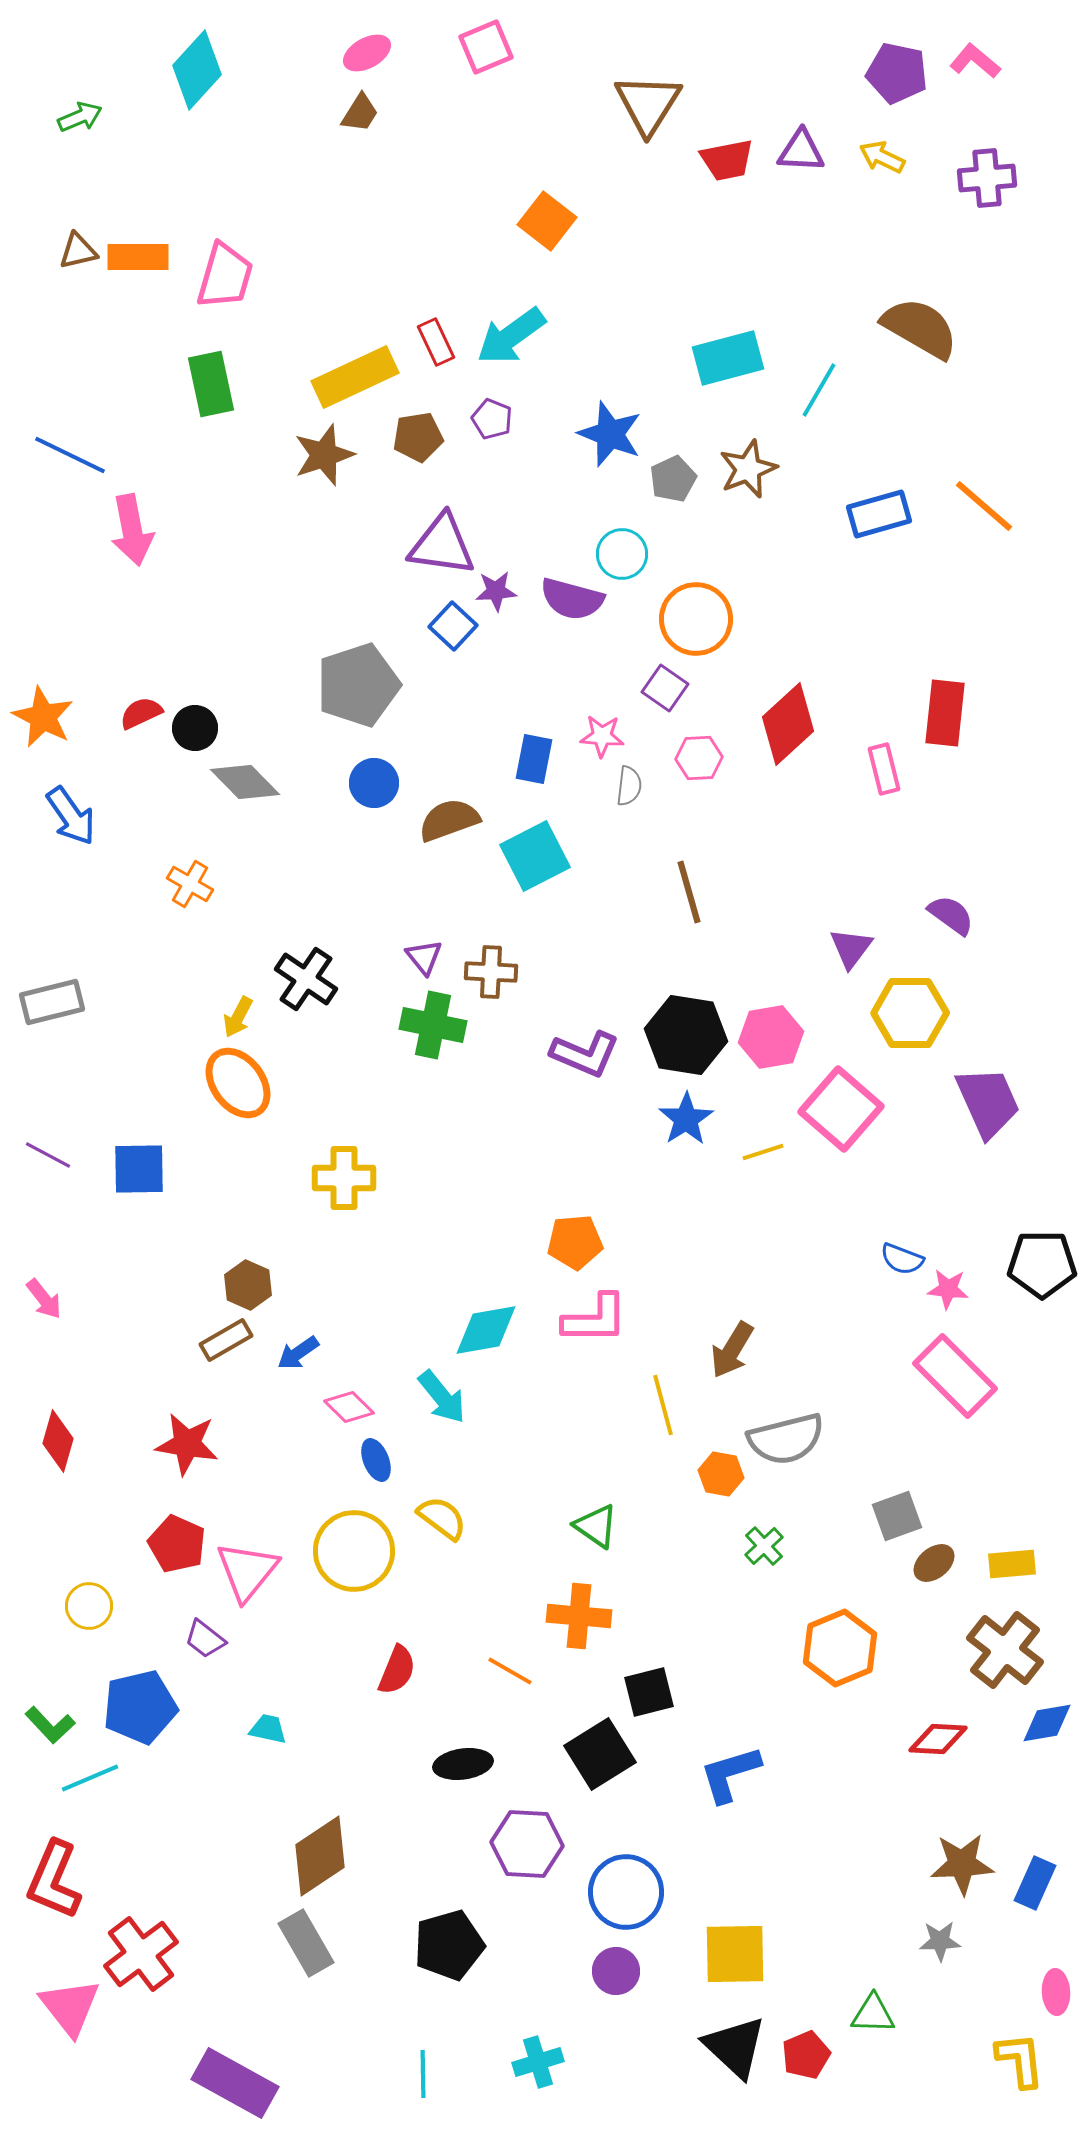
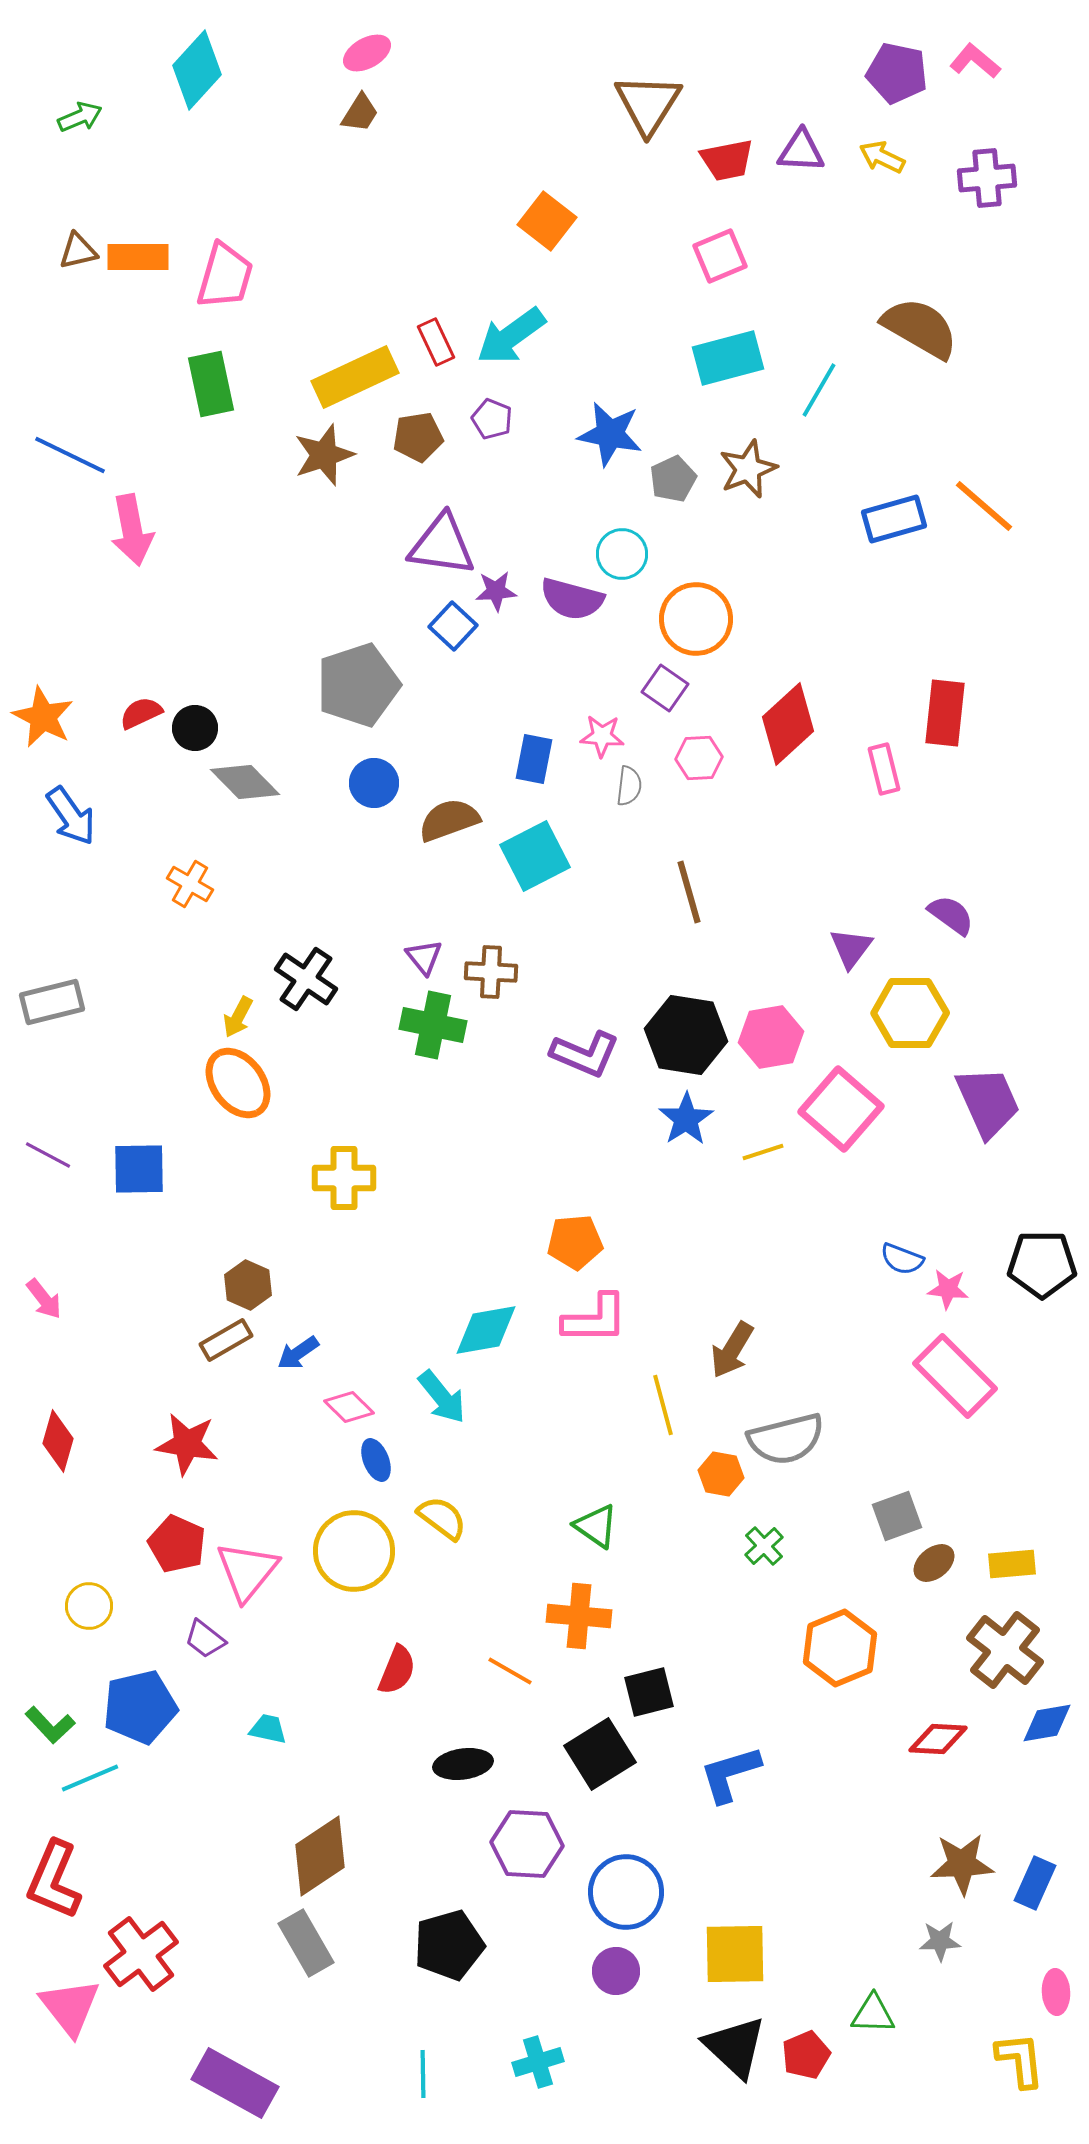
pink square at (486, 47): moved 234 px right, 209 px down
blue star at (610, 434): rotated 10 degrees counterclockwise
blue rectangle at (879, 514): moved 15 px right, 5 px down
